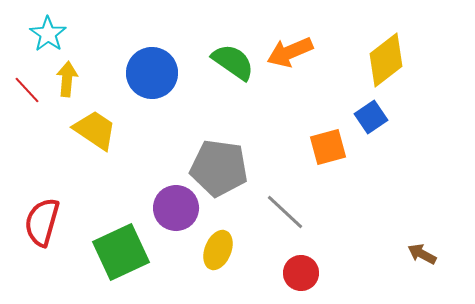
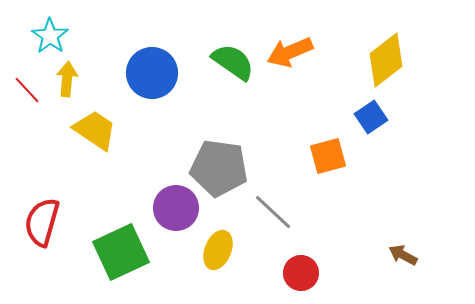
cyan star: moved 2 px right, 2 px down
orange square: moved 9 px down
gray line: moved 12 px left
brown arrow: moved 19 px left, 1 px down
